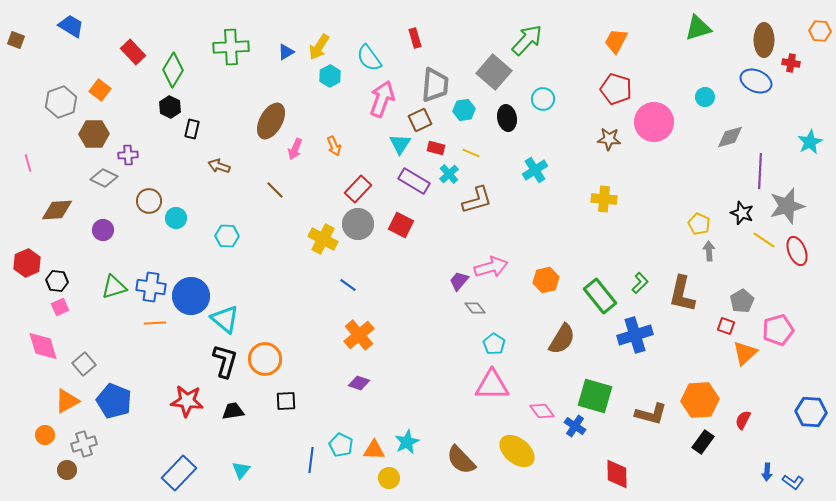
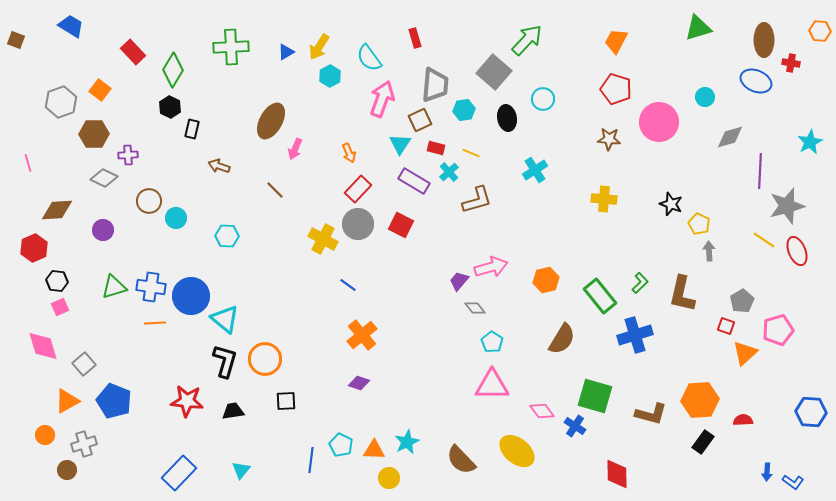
pink circle at (654, 122): moved 5 px right
orange arrow at (334, 146): moved 15 px right, 7 px down
cyan cross at (449, 174): moved 2 px up
black star at (742, 213): moved 71 px left, 9 px up
red hexagon at (27, 263): moved 7 px right, 15 px up
orange cross at (359, 335): moved 3 px right
cyan pentagon at (494, 344): moved 2 px left, 2 px up
red semicircle at (743, 420): rotated 60 degrees clockwise
